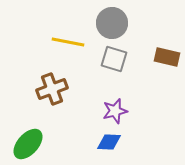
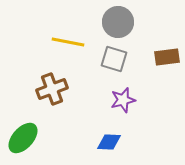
gray circle: moved 6 px right, 1 px up
brown rectangle: rotated 20 degrees counterclockwise
purple star: moved 8 px right, 11 px up
green ellipse: moved 5 px left, 6 px up
